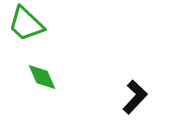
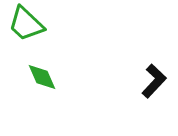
black L-shape: moved 19 px right, 16 px up
